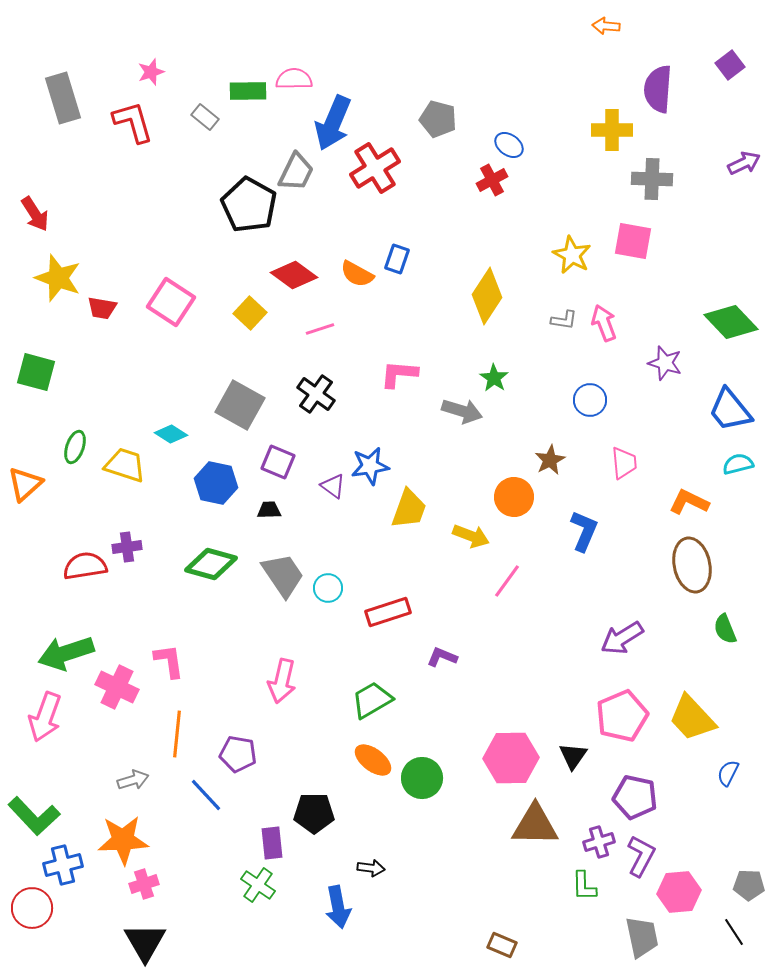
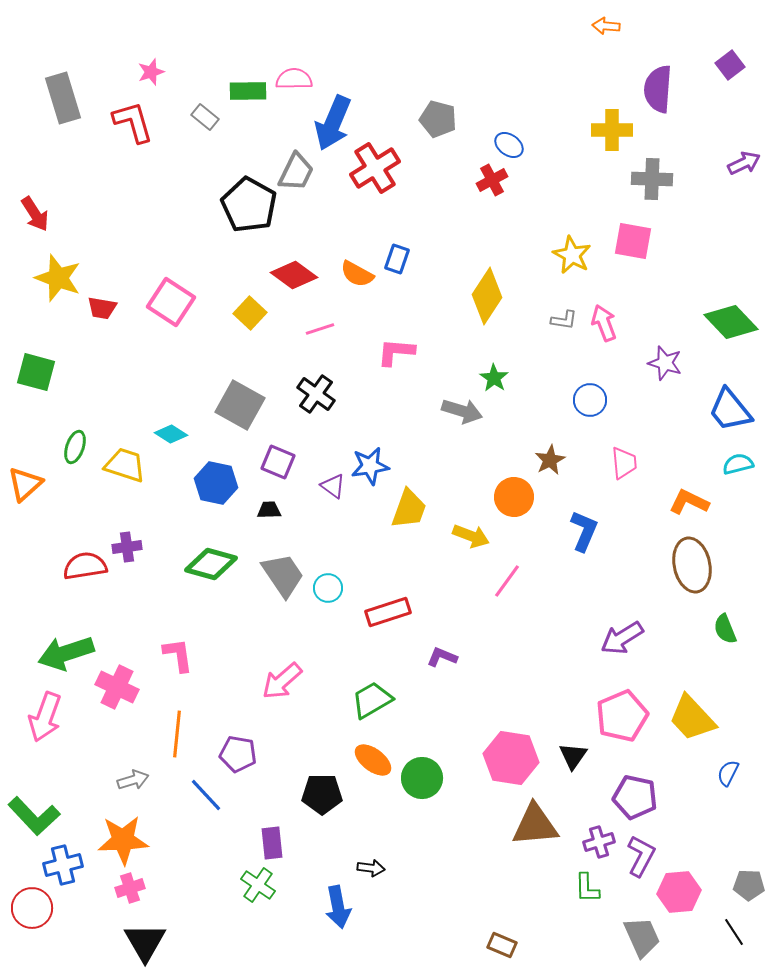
pink L-shape at (399, 374): moved 3 px left, 22 px up
pink L-shape at (169, 661): moved 9 px right, 6 px up
pink arrow at (282, 681): rotated 36 degrees clockwise
pink hexagon at (511, 758): rotated 10 degrees clockwise
black pentagon at (314, 813): moved 8 px right, 19 px up
brown triangle at (535, 825): rotated 6 degrees counterclockwise
pink cross at (144, 884): moved 14 px left, 4 px down
green L-shape at (584, 886): moved 3 px right, 2 px down
gray trapezoid at (642, 937): rotated 12 degrees counterclockwise
